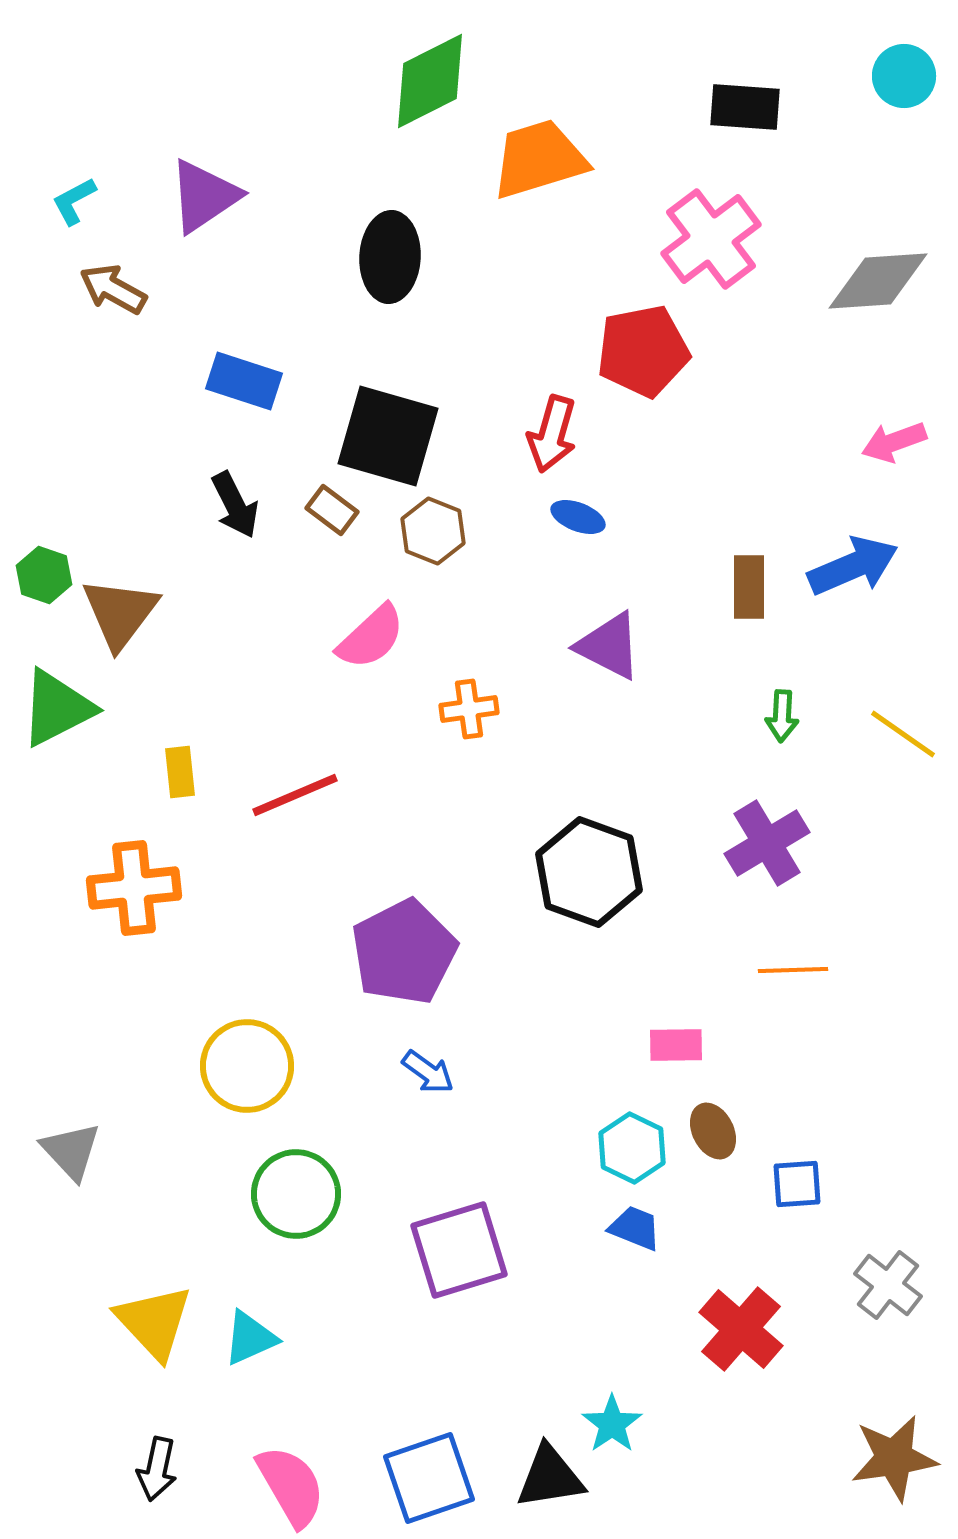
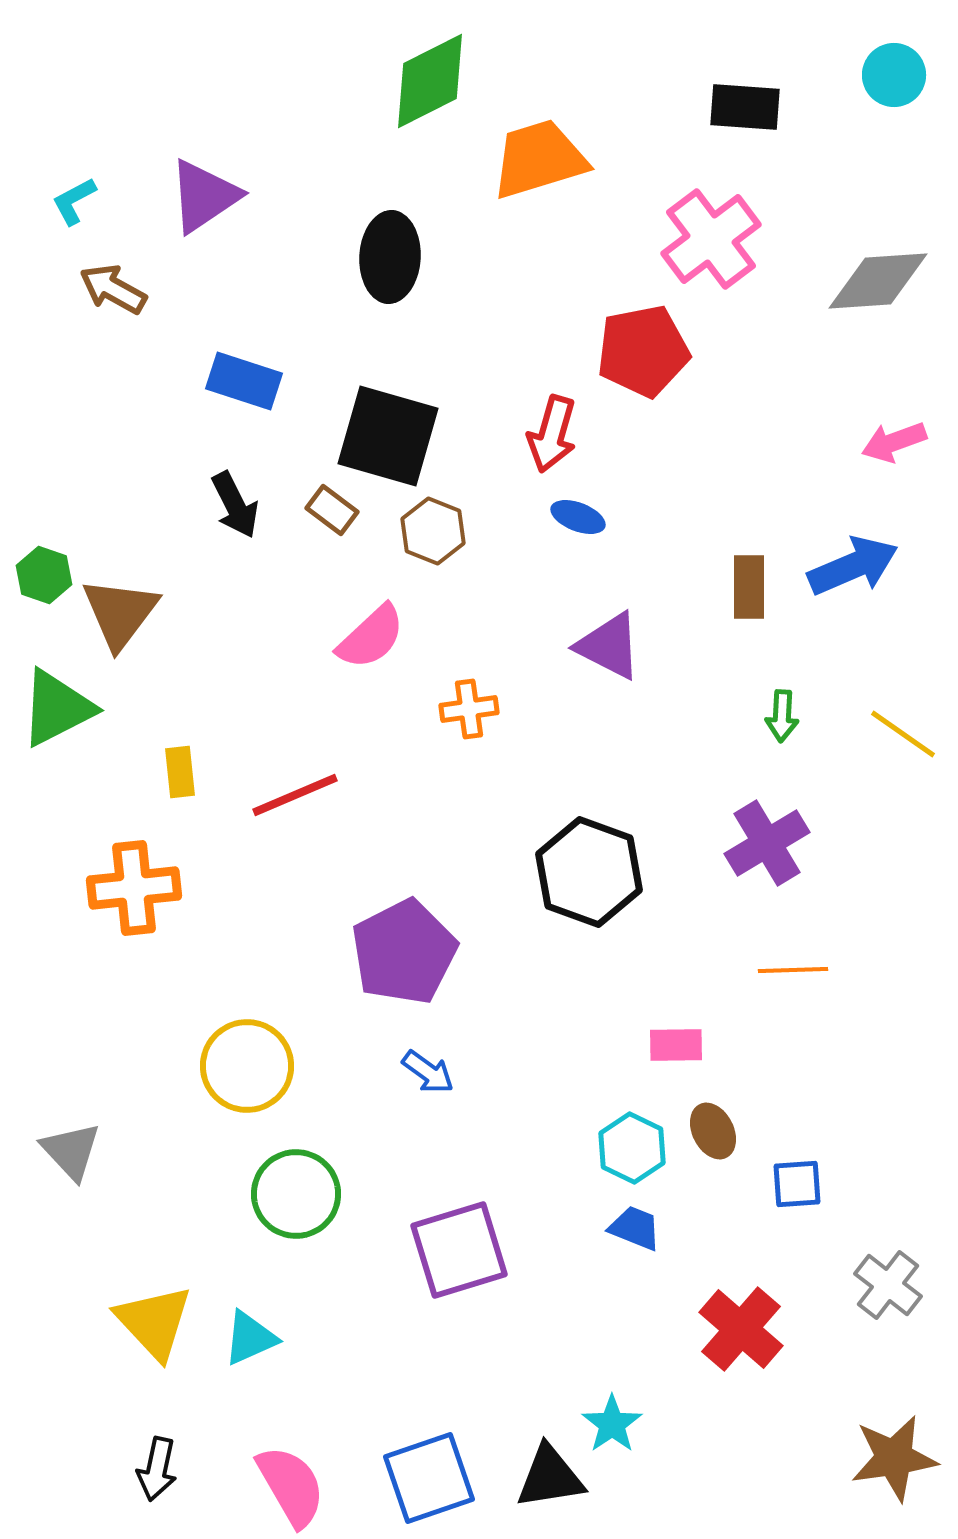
cyan circle at (904, 76): moved 10 px left, 1 px up
